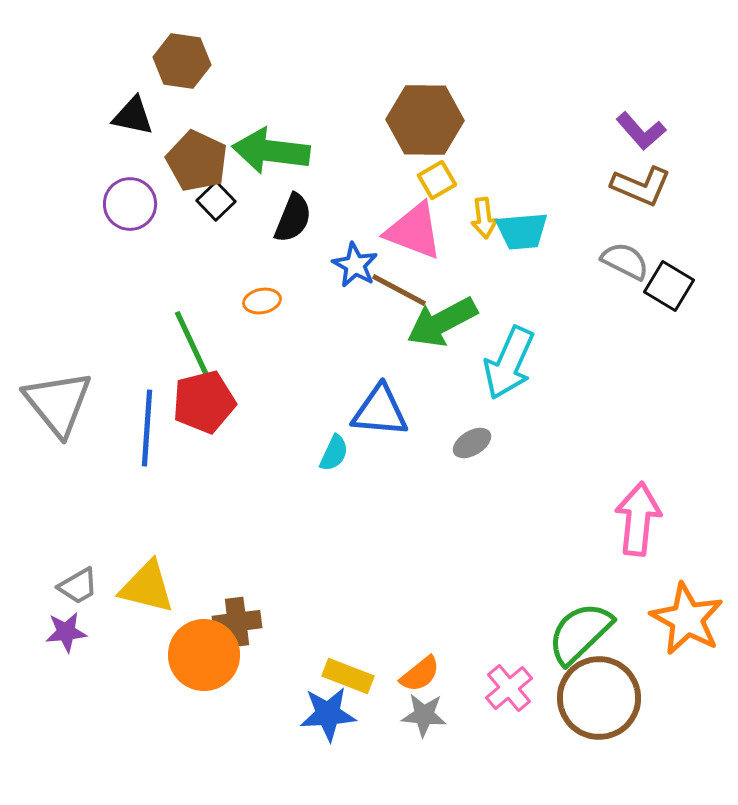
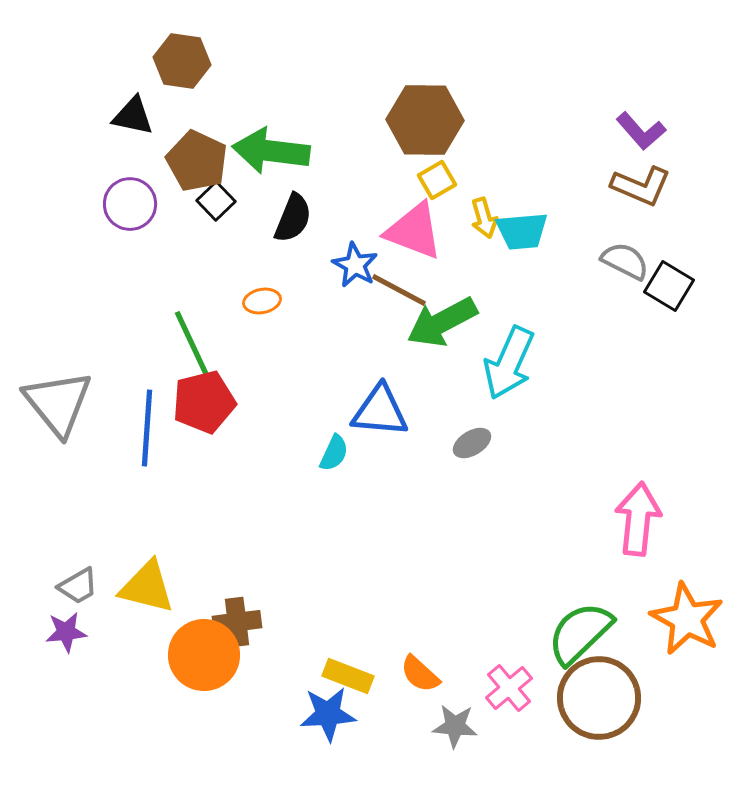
yellow arrow at (484, 218): rotated 9 degrees counterclockwise
orange semicircle at (420, 674): rotated 81 degrees clockwise
gray star at (424, 715): moved 31 px right, 11 px down
